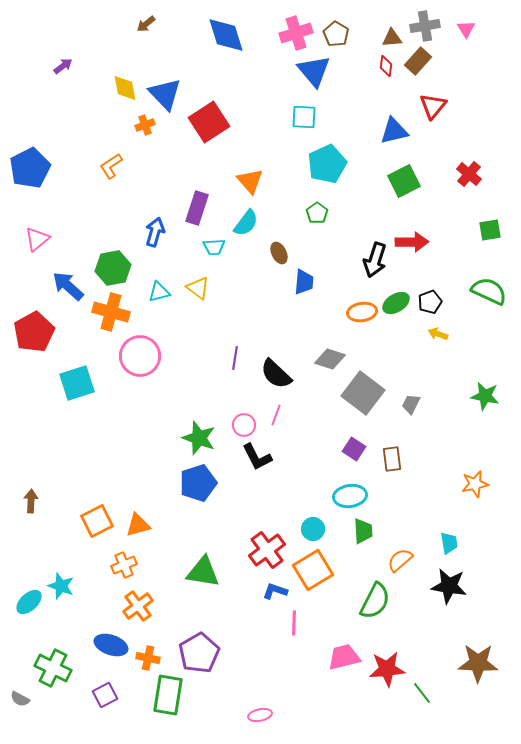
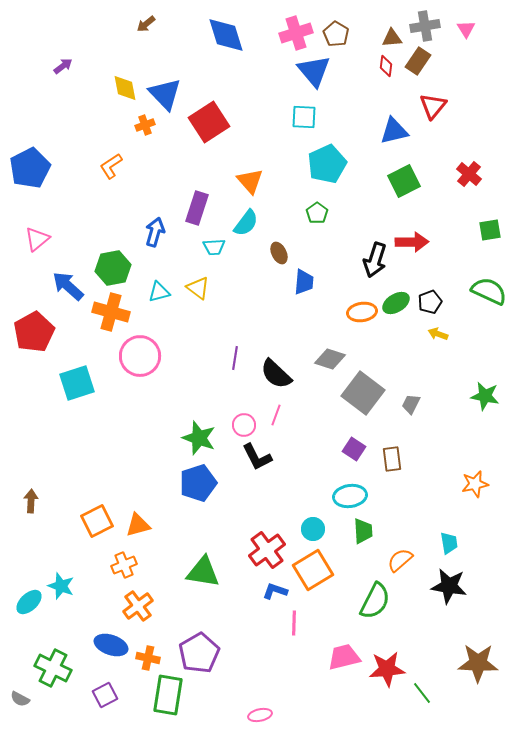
brown rectangle at (418, 61): rotated 8 degrees counterclockwise
